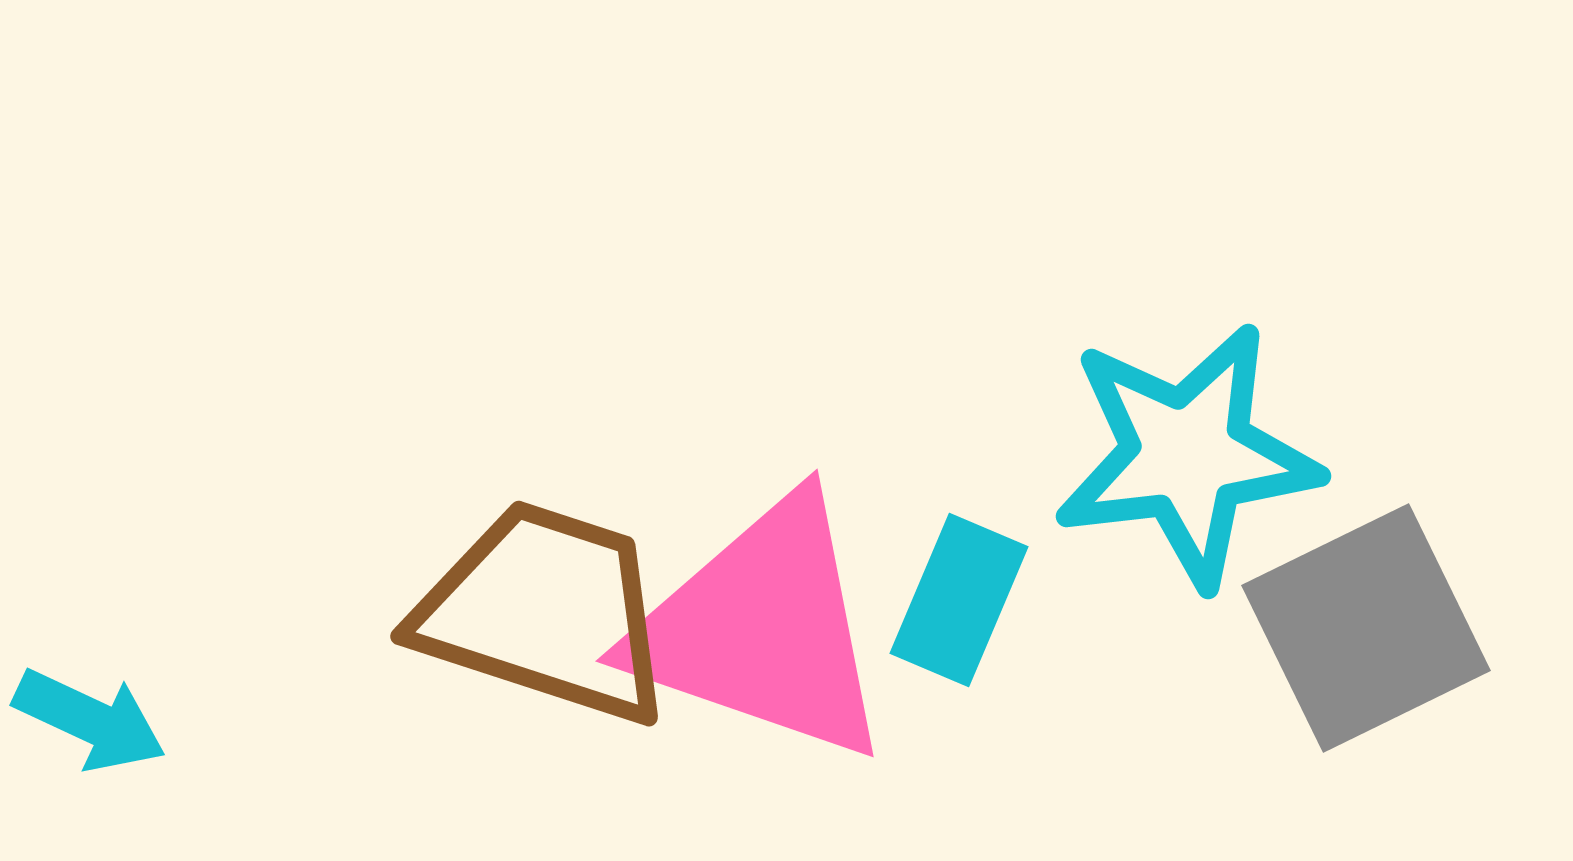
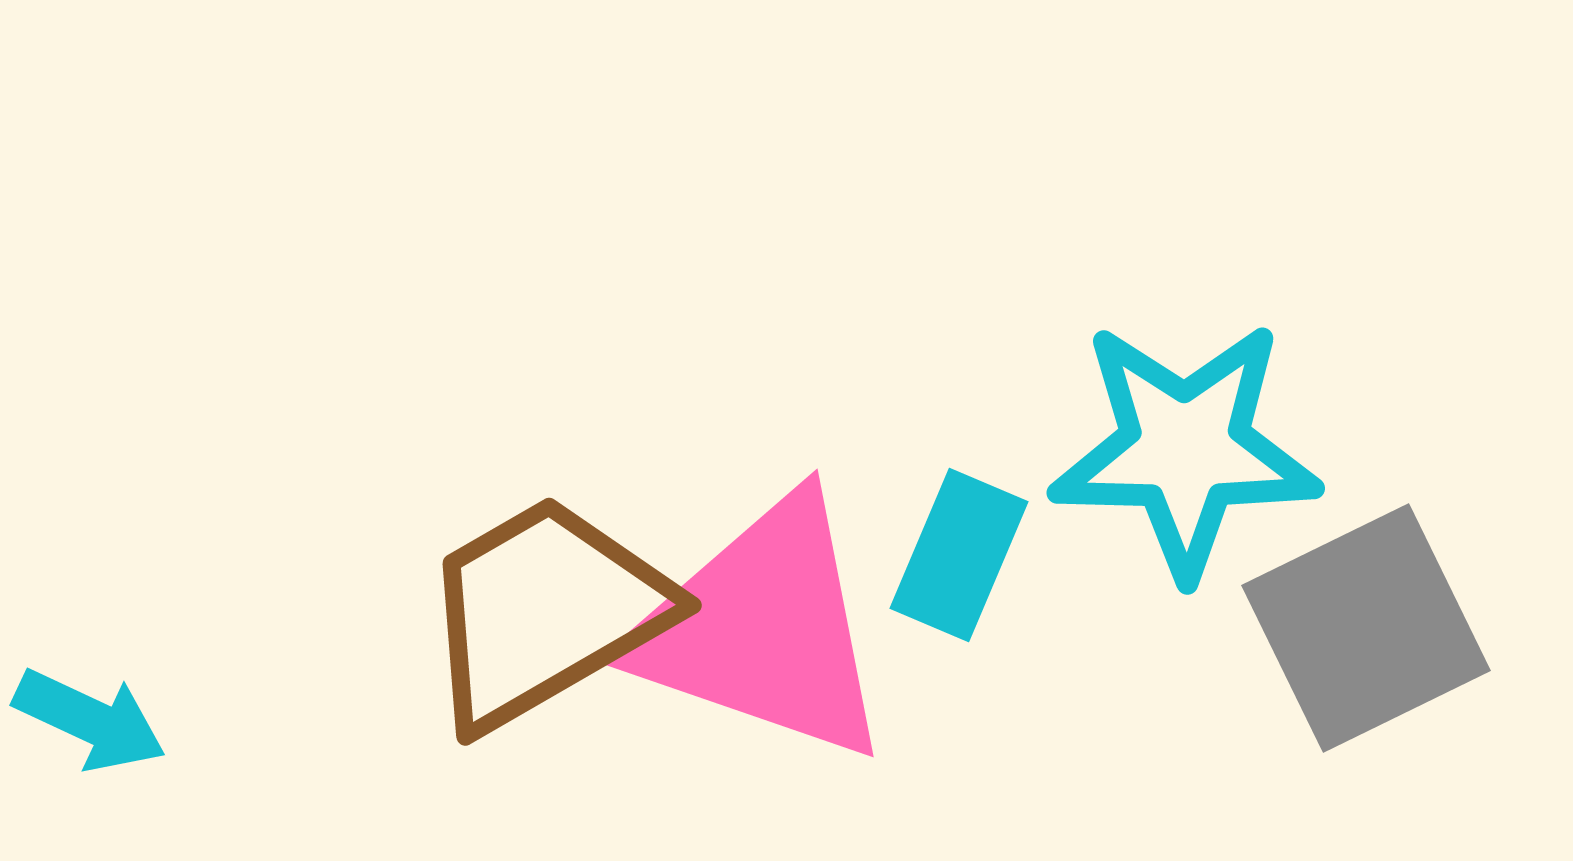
cyan star: moved 2 px left, 6 px up; rotated 8 degrees clockwise
cyan rectangle: moved 45 px up
brown trapezoid: rotated 48 degrees counterclockwise
